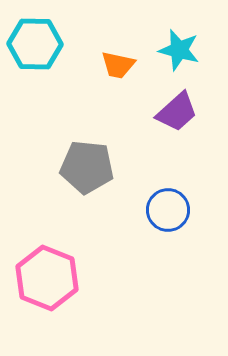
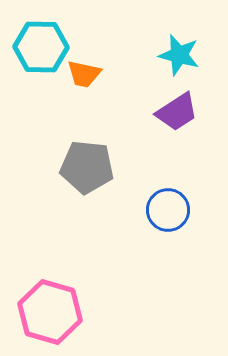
cyan hexagon: moved 6 px right, 3 px down
cyan star: moved 5 px down
orange trapezoid: moved 34 px left, 9 px down
purple trapezoid: rotated 9 degrees clockwise
pink hexagon: moved 3 px right, 34 px down; rotated 6 degrees counterclockwise
